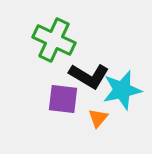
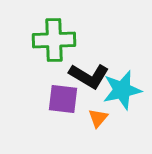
green cross: rotated 27 degrees counterclockwise
